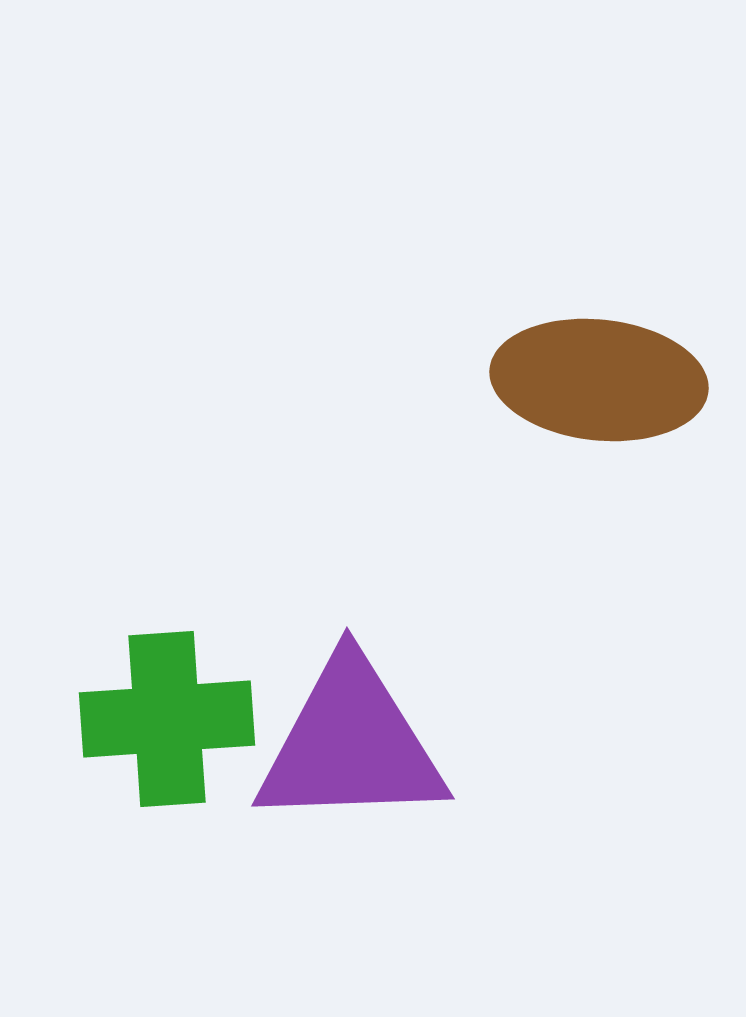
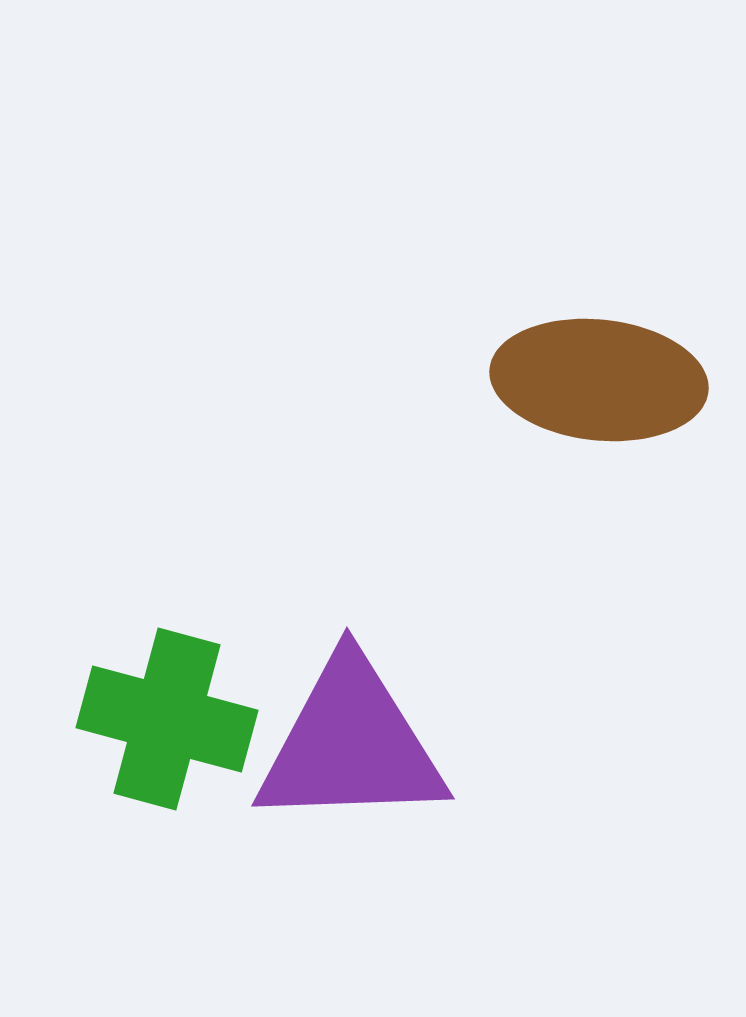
green cross: rotated 19 degrees clockwise
